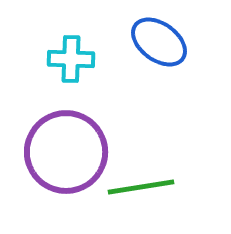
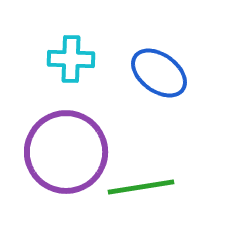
blue ellipse: moved 31 px down
